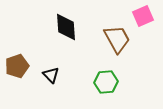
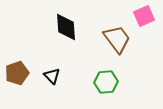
pink square: moved 1 px right
brown trapezoid: rotated 8 degrees counterclockwise
brown pentagon: moved 7 px down
black triangle: moved 1 px right, 1 px down
